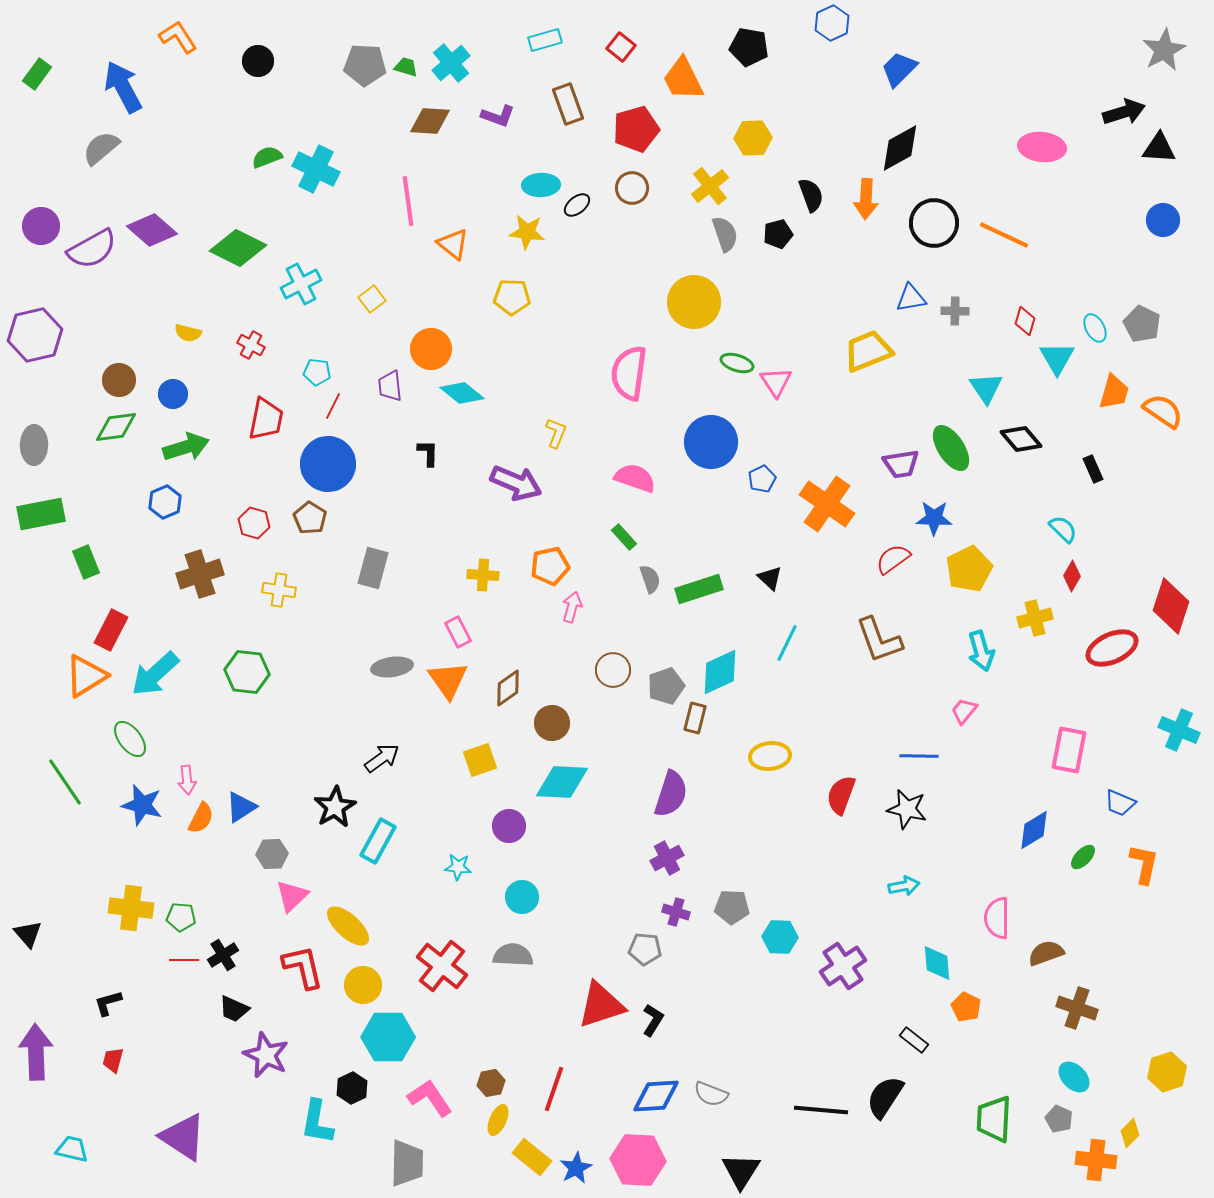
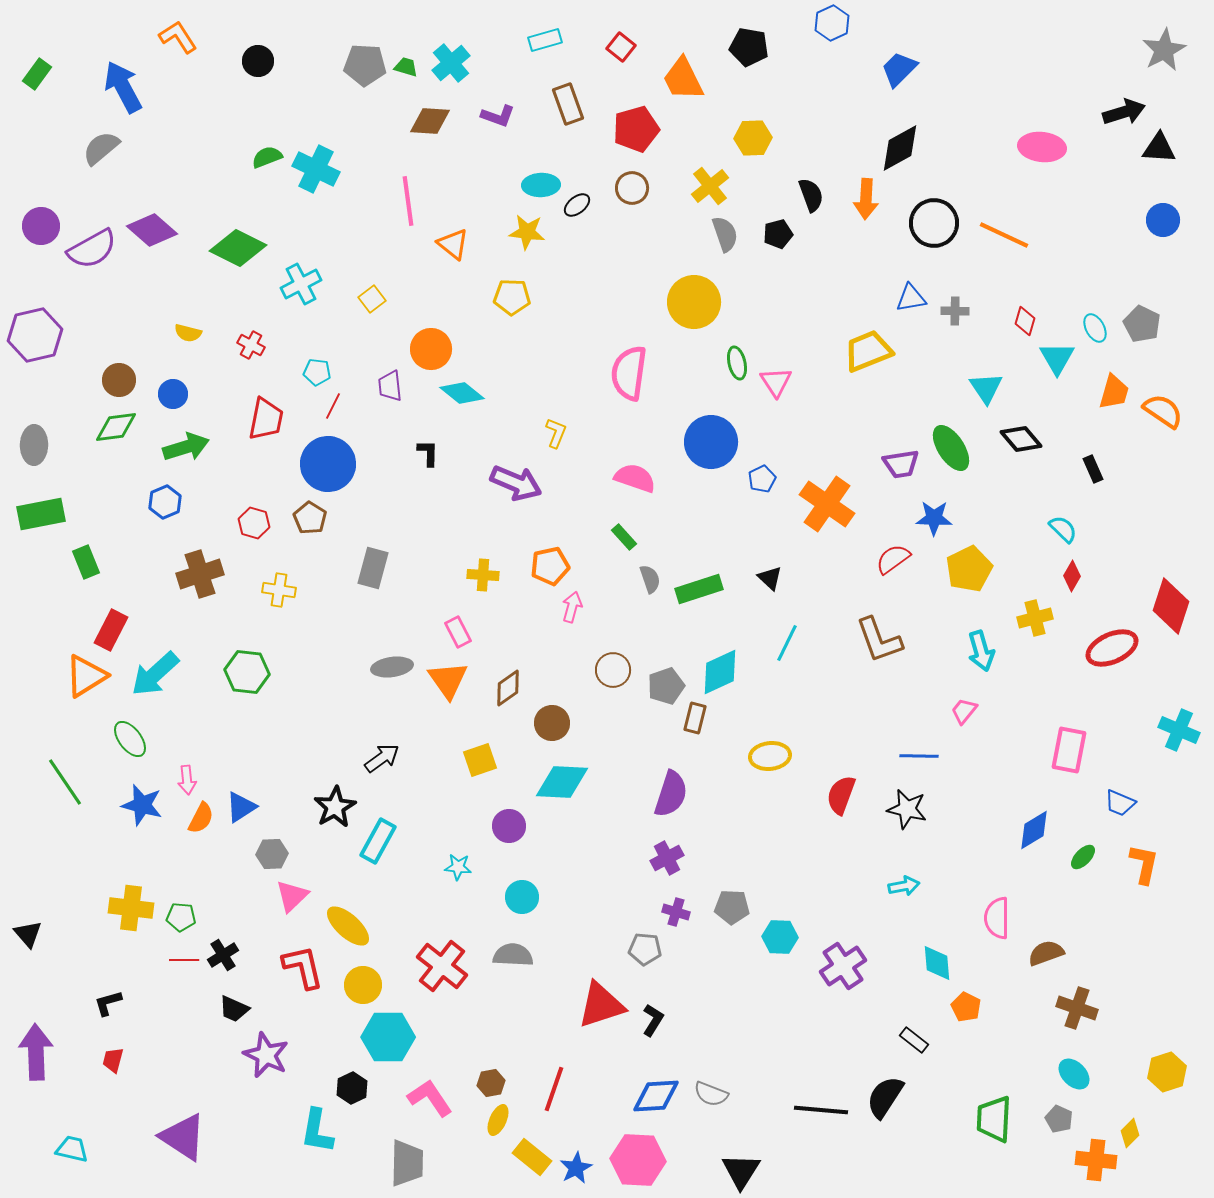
green ellipse at (737, 363): rotated 60 degrees clockwise
cyan ellipse at (1074, 1077): moved 3 px up
cyan L-shape at (317, 1122): moved 9 px down
